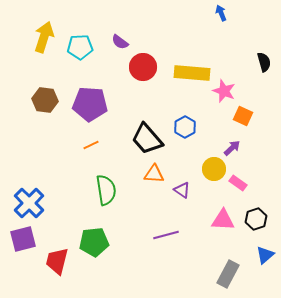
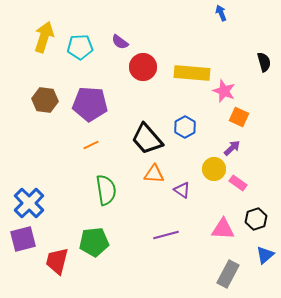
orange square: moved 4 px left, 1 px down
pink triangle: moved 9 px down
